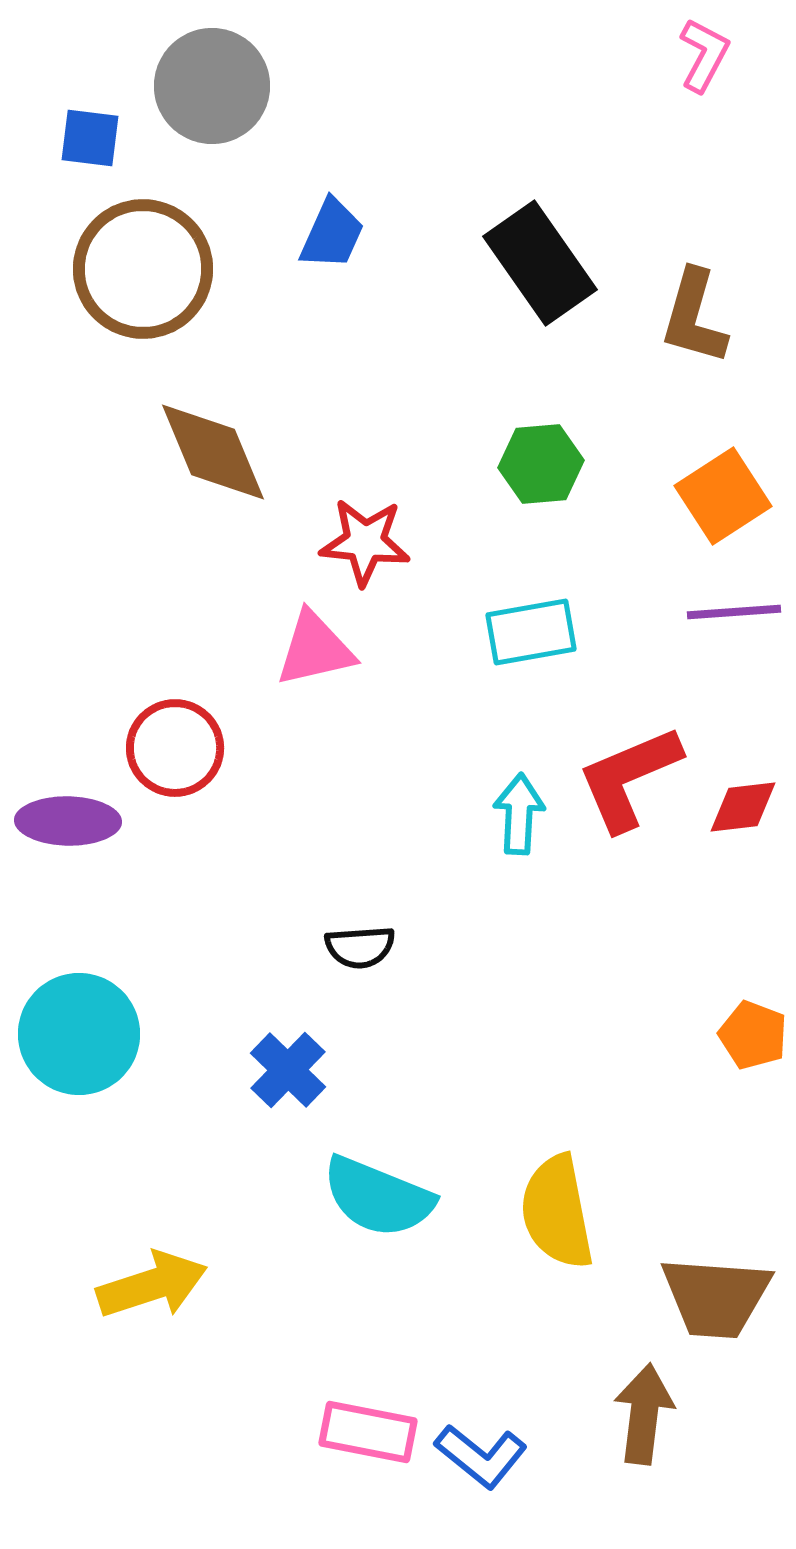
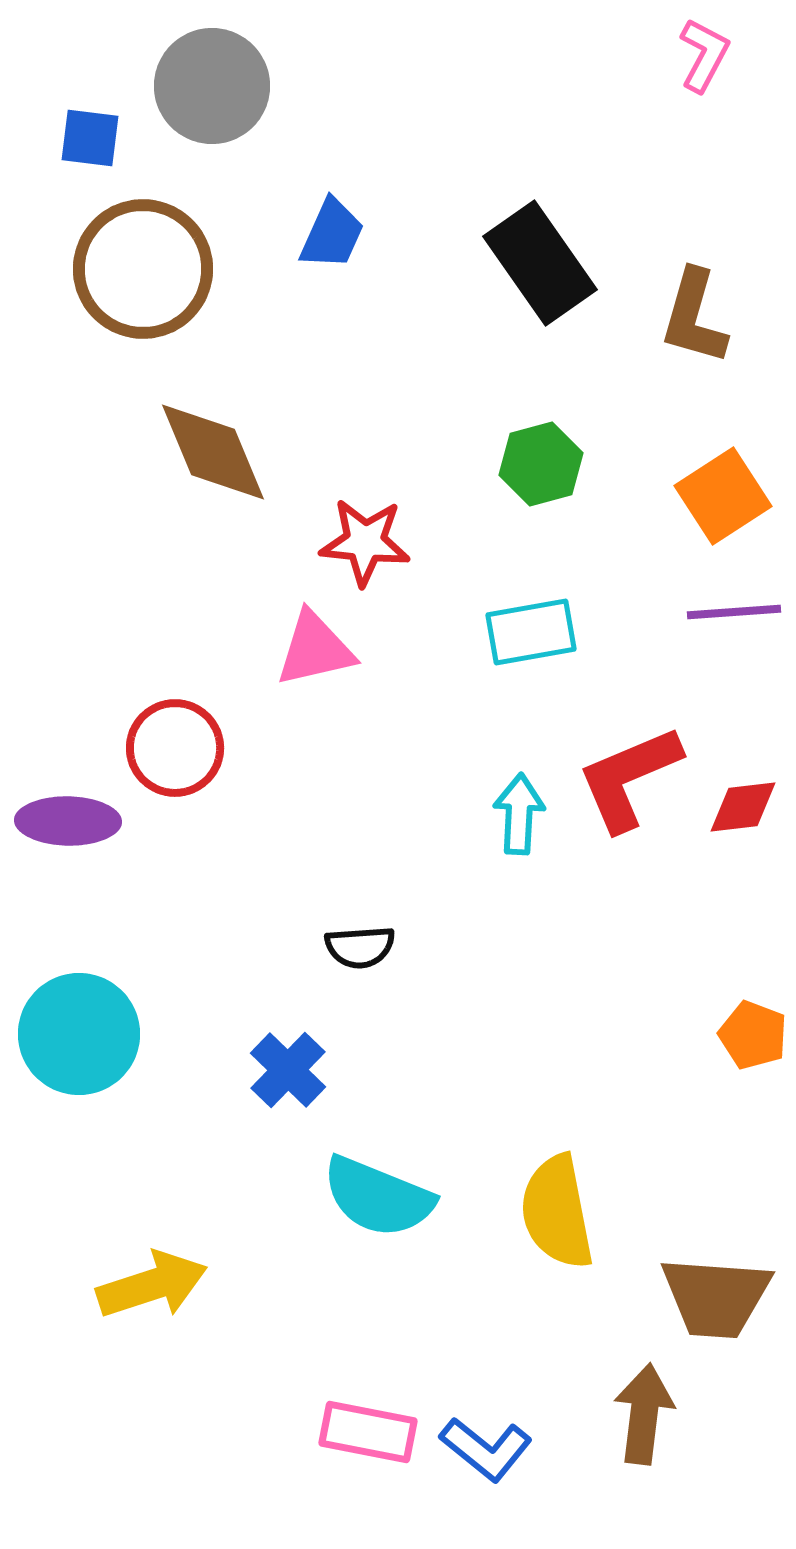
green hexagon: rotated 10 degrees counterclockwise
blue L-shape: moved 5 px right, 7 px up
